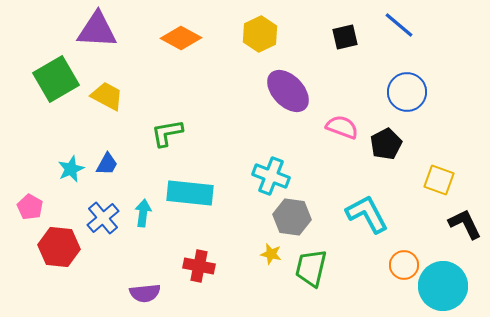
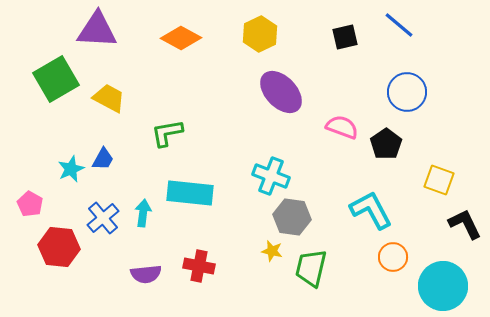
purple ellipse: moved 7 px left, 1 px down
yellow trapezoid: moved 2 px right, 2 px down
black pentagon: rotated 8 degrees counterclockwise
blue trapezoid: moved 4 px left, 5 px up
pink pentagon: moved 3 px up
cyan L-shape: moved 4 px right, 4 px up
yellow star: moved 1 px right, 3 px up
orange circle: moved 11 px left, 8 px up
purple semicircle: moved 1 px right, 19 px up
